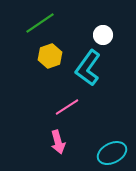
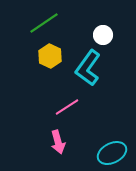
green line: moved 4 px right
yellow hexagon: rotated 15 degrees counterclockwise
